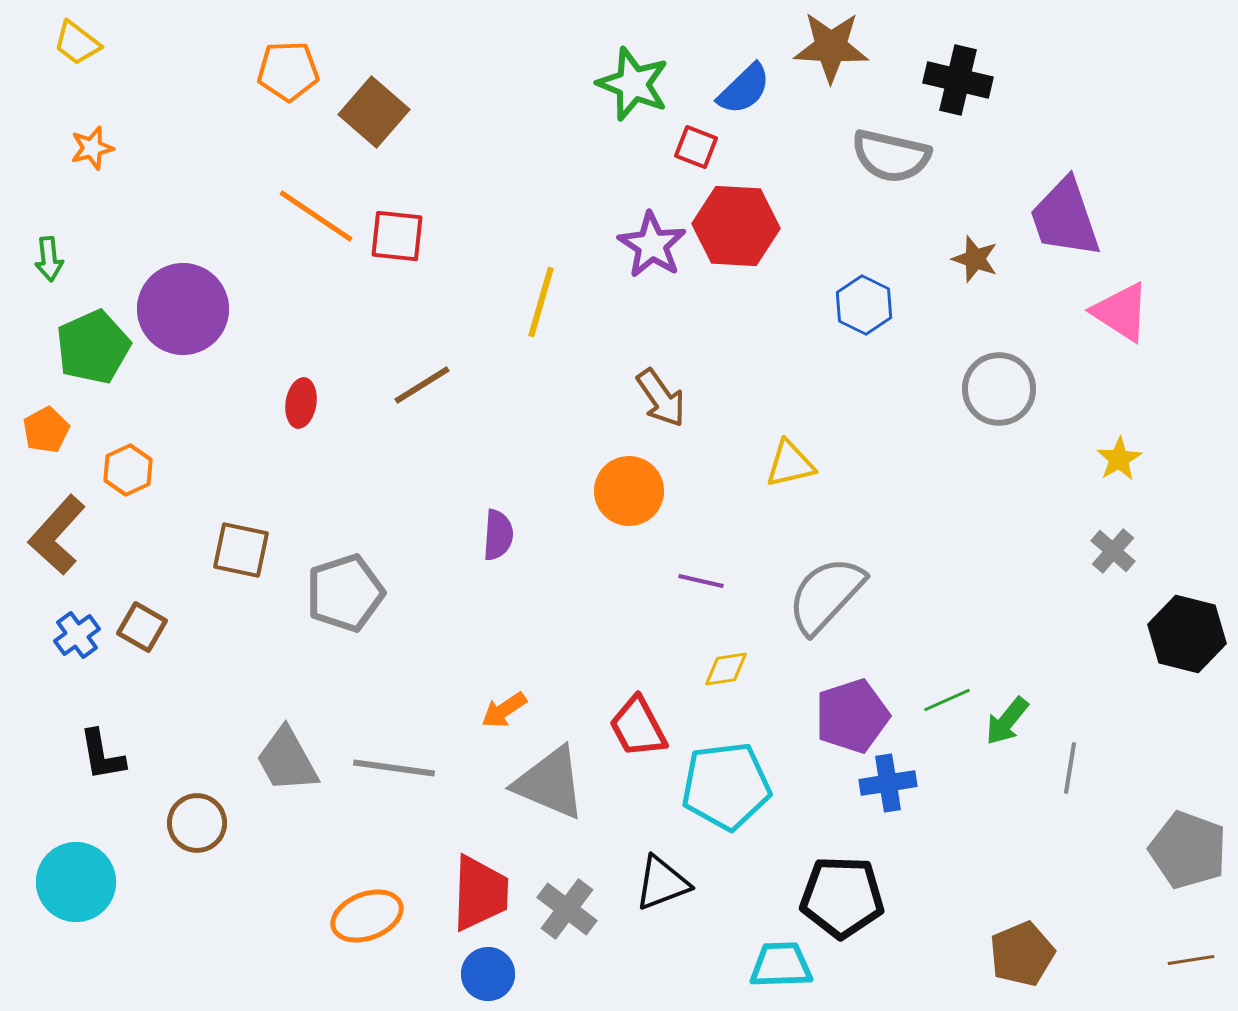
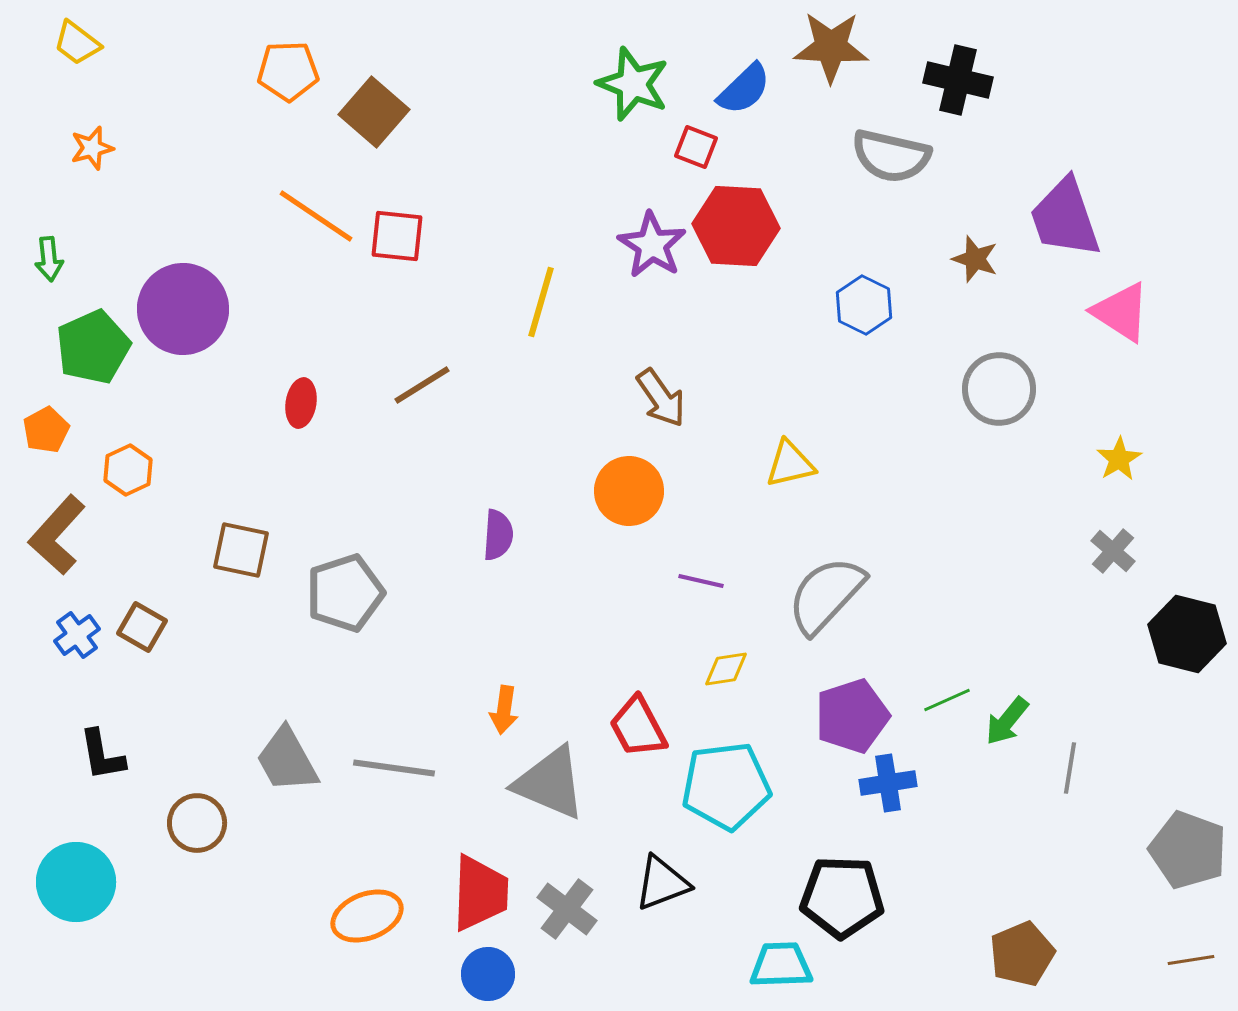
orange arrow at (504, 710): rotated 48 degrees counterclockwise
